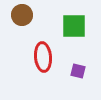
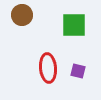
green square: moved 1 px up
red ellipse: moved 5 px right, 11 px down
